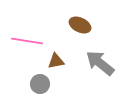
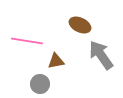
gray arrow: moved 1 px right, 8 px up; rotated 16 degrees clockwise
